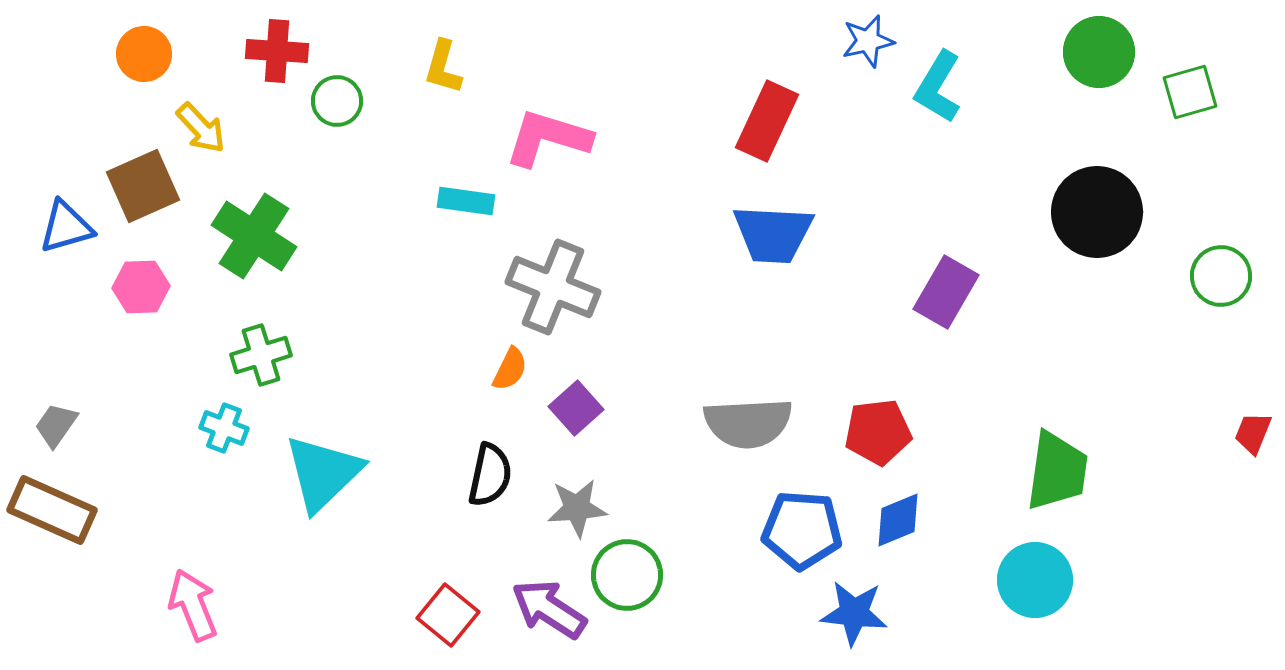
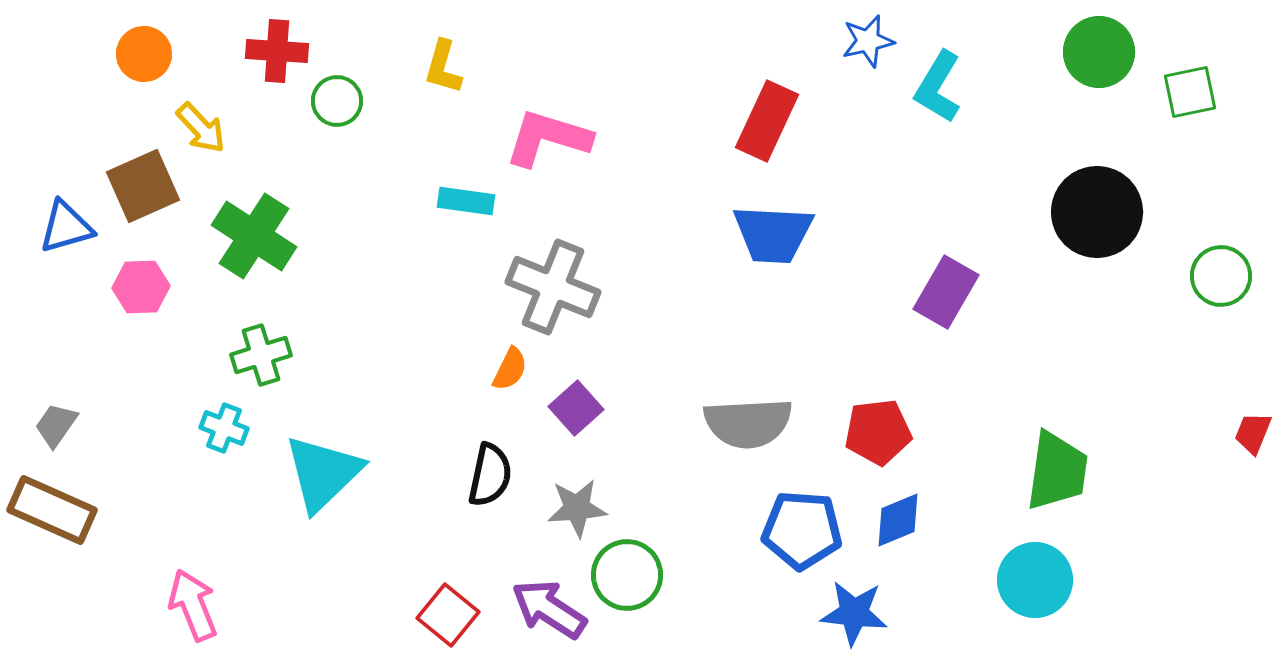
green square at (1190, 92): rotated 4 degrees clockwise
